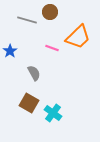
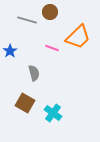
gray semicircle: rotated 14 degrees clockwise
brown square: moved 4 px left
